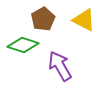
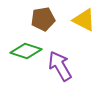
brown pentagon: rotated 20 degrees clockwise
green diamond: moved 3 px right, 6 px down
